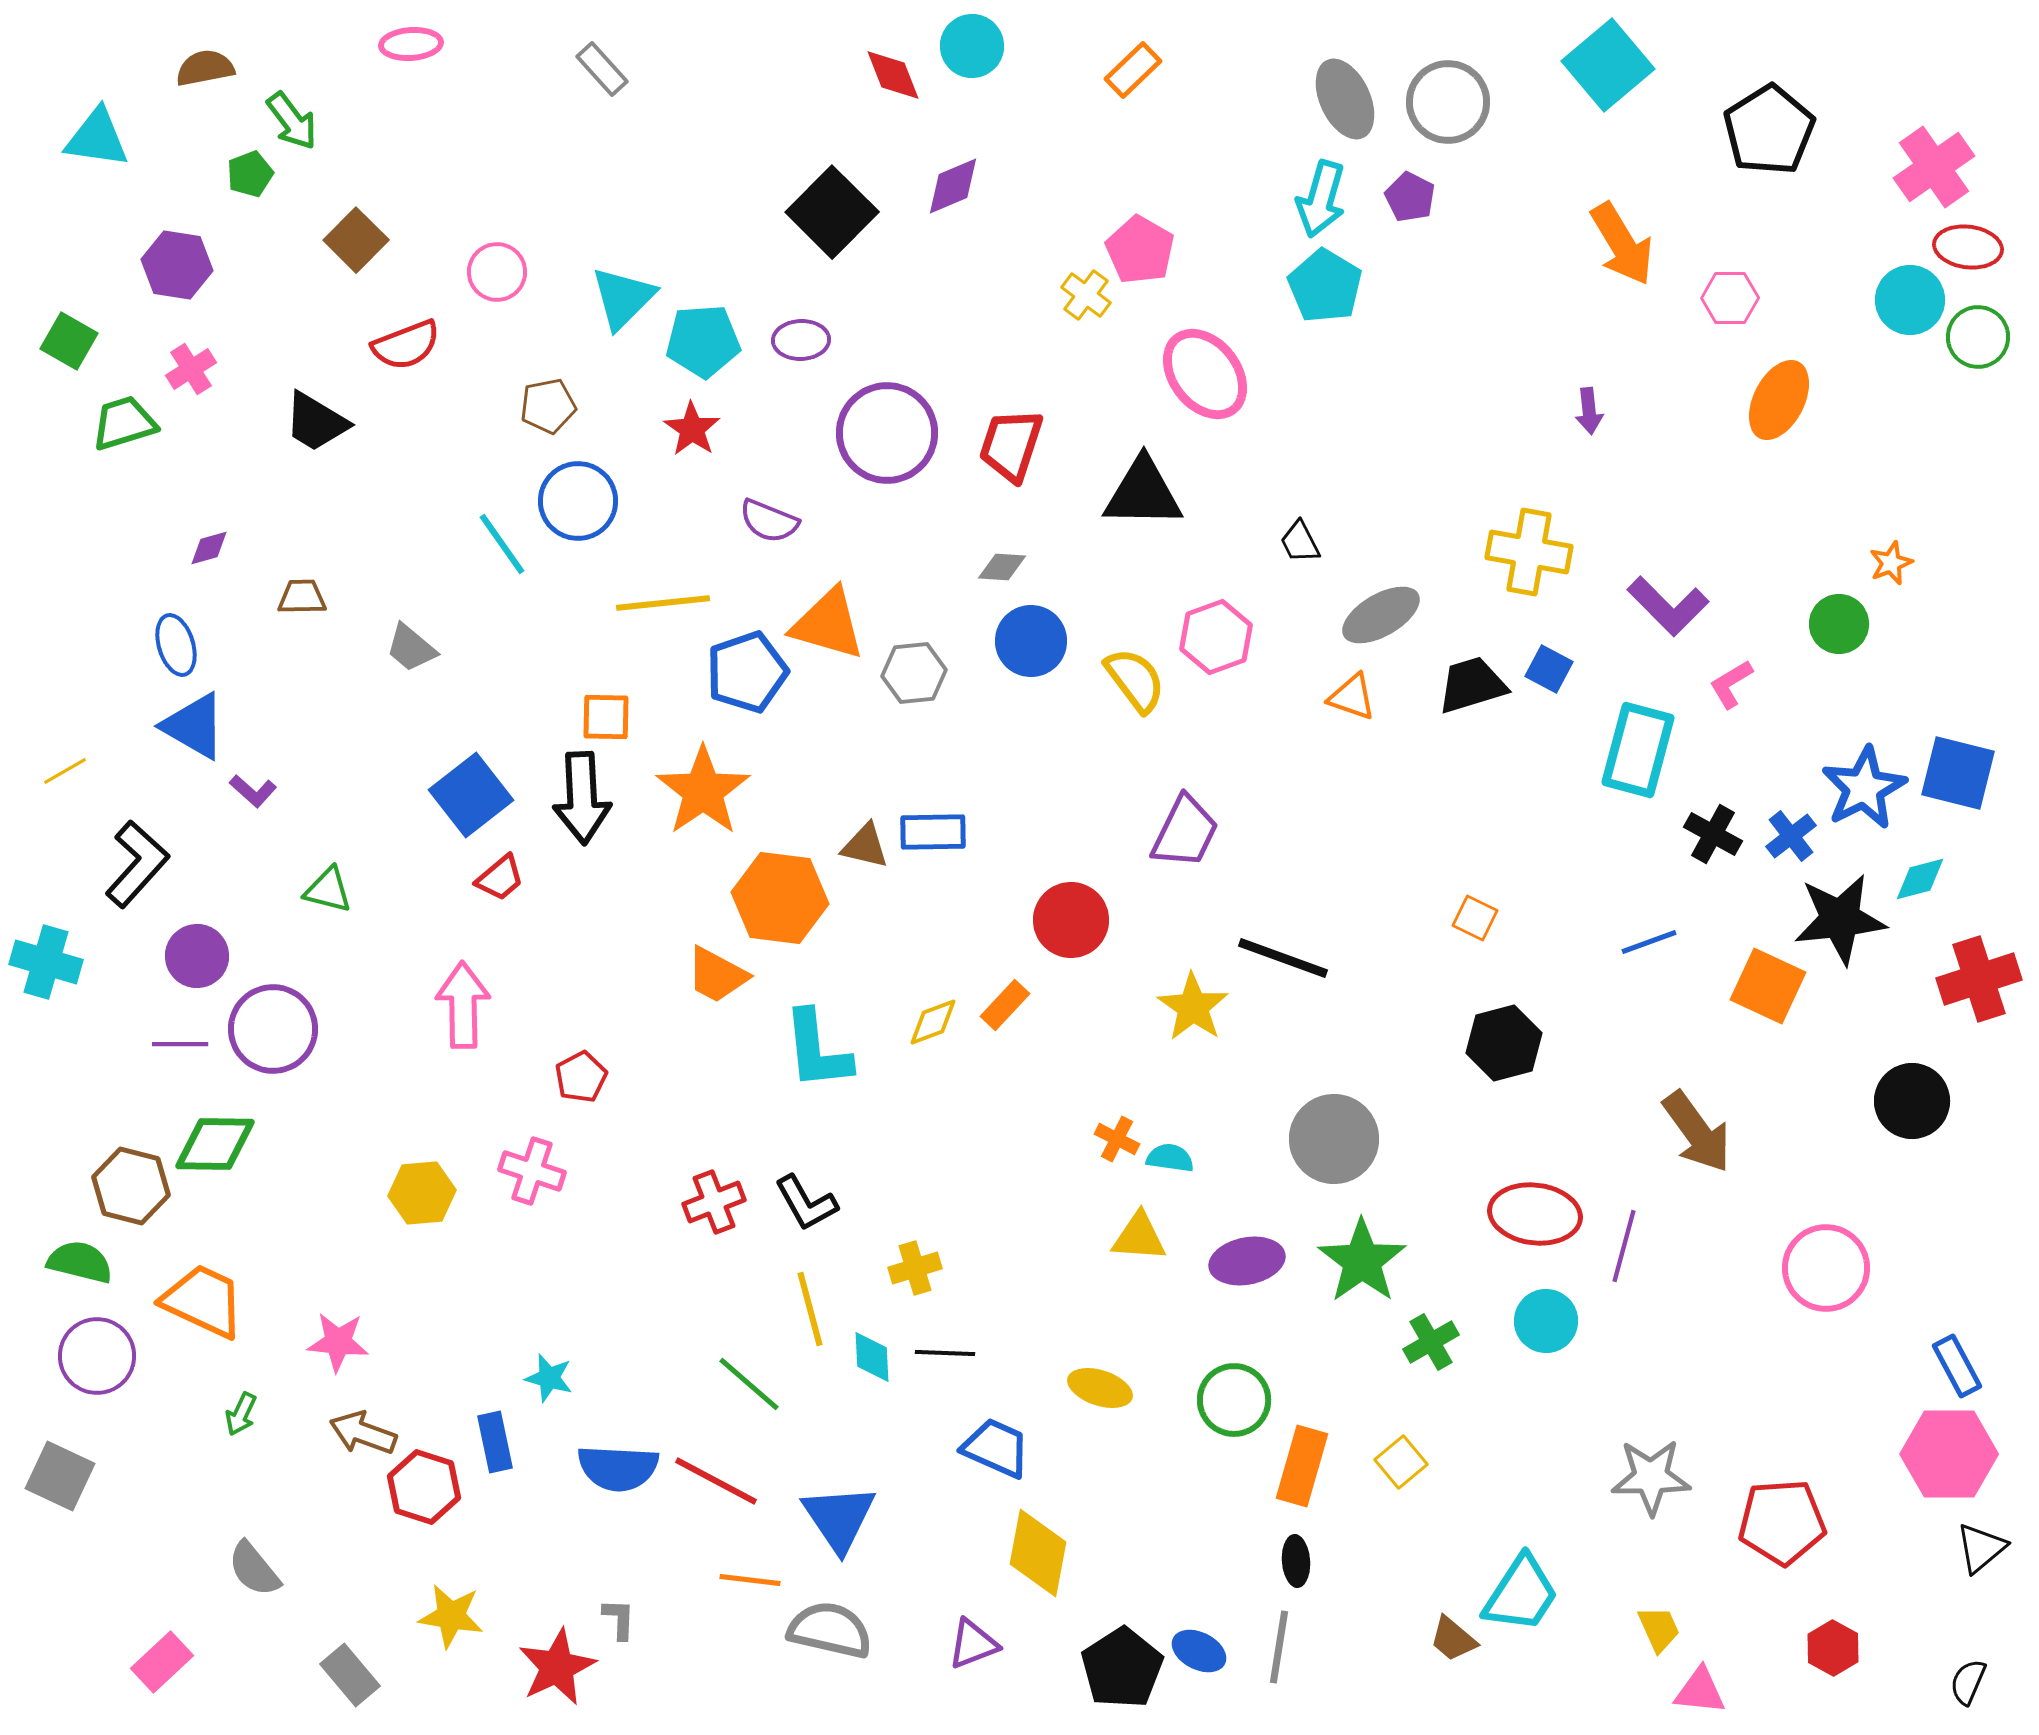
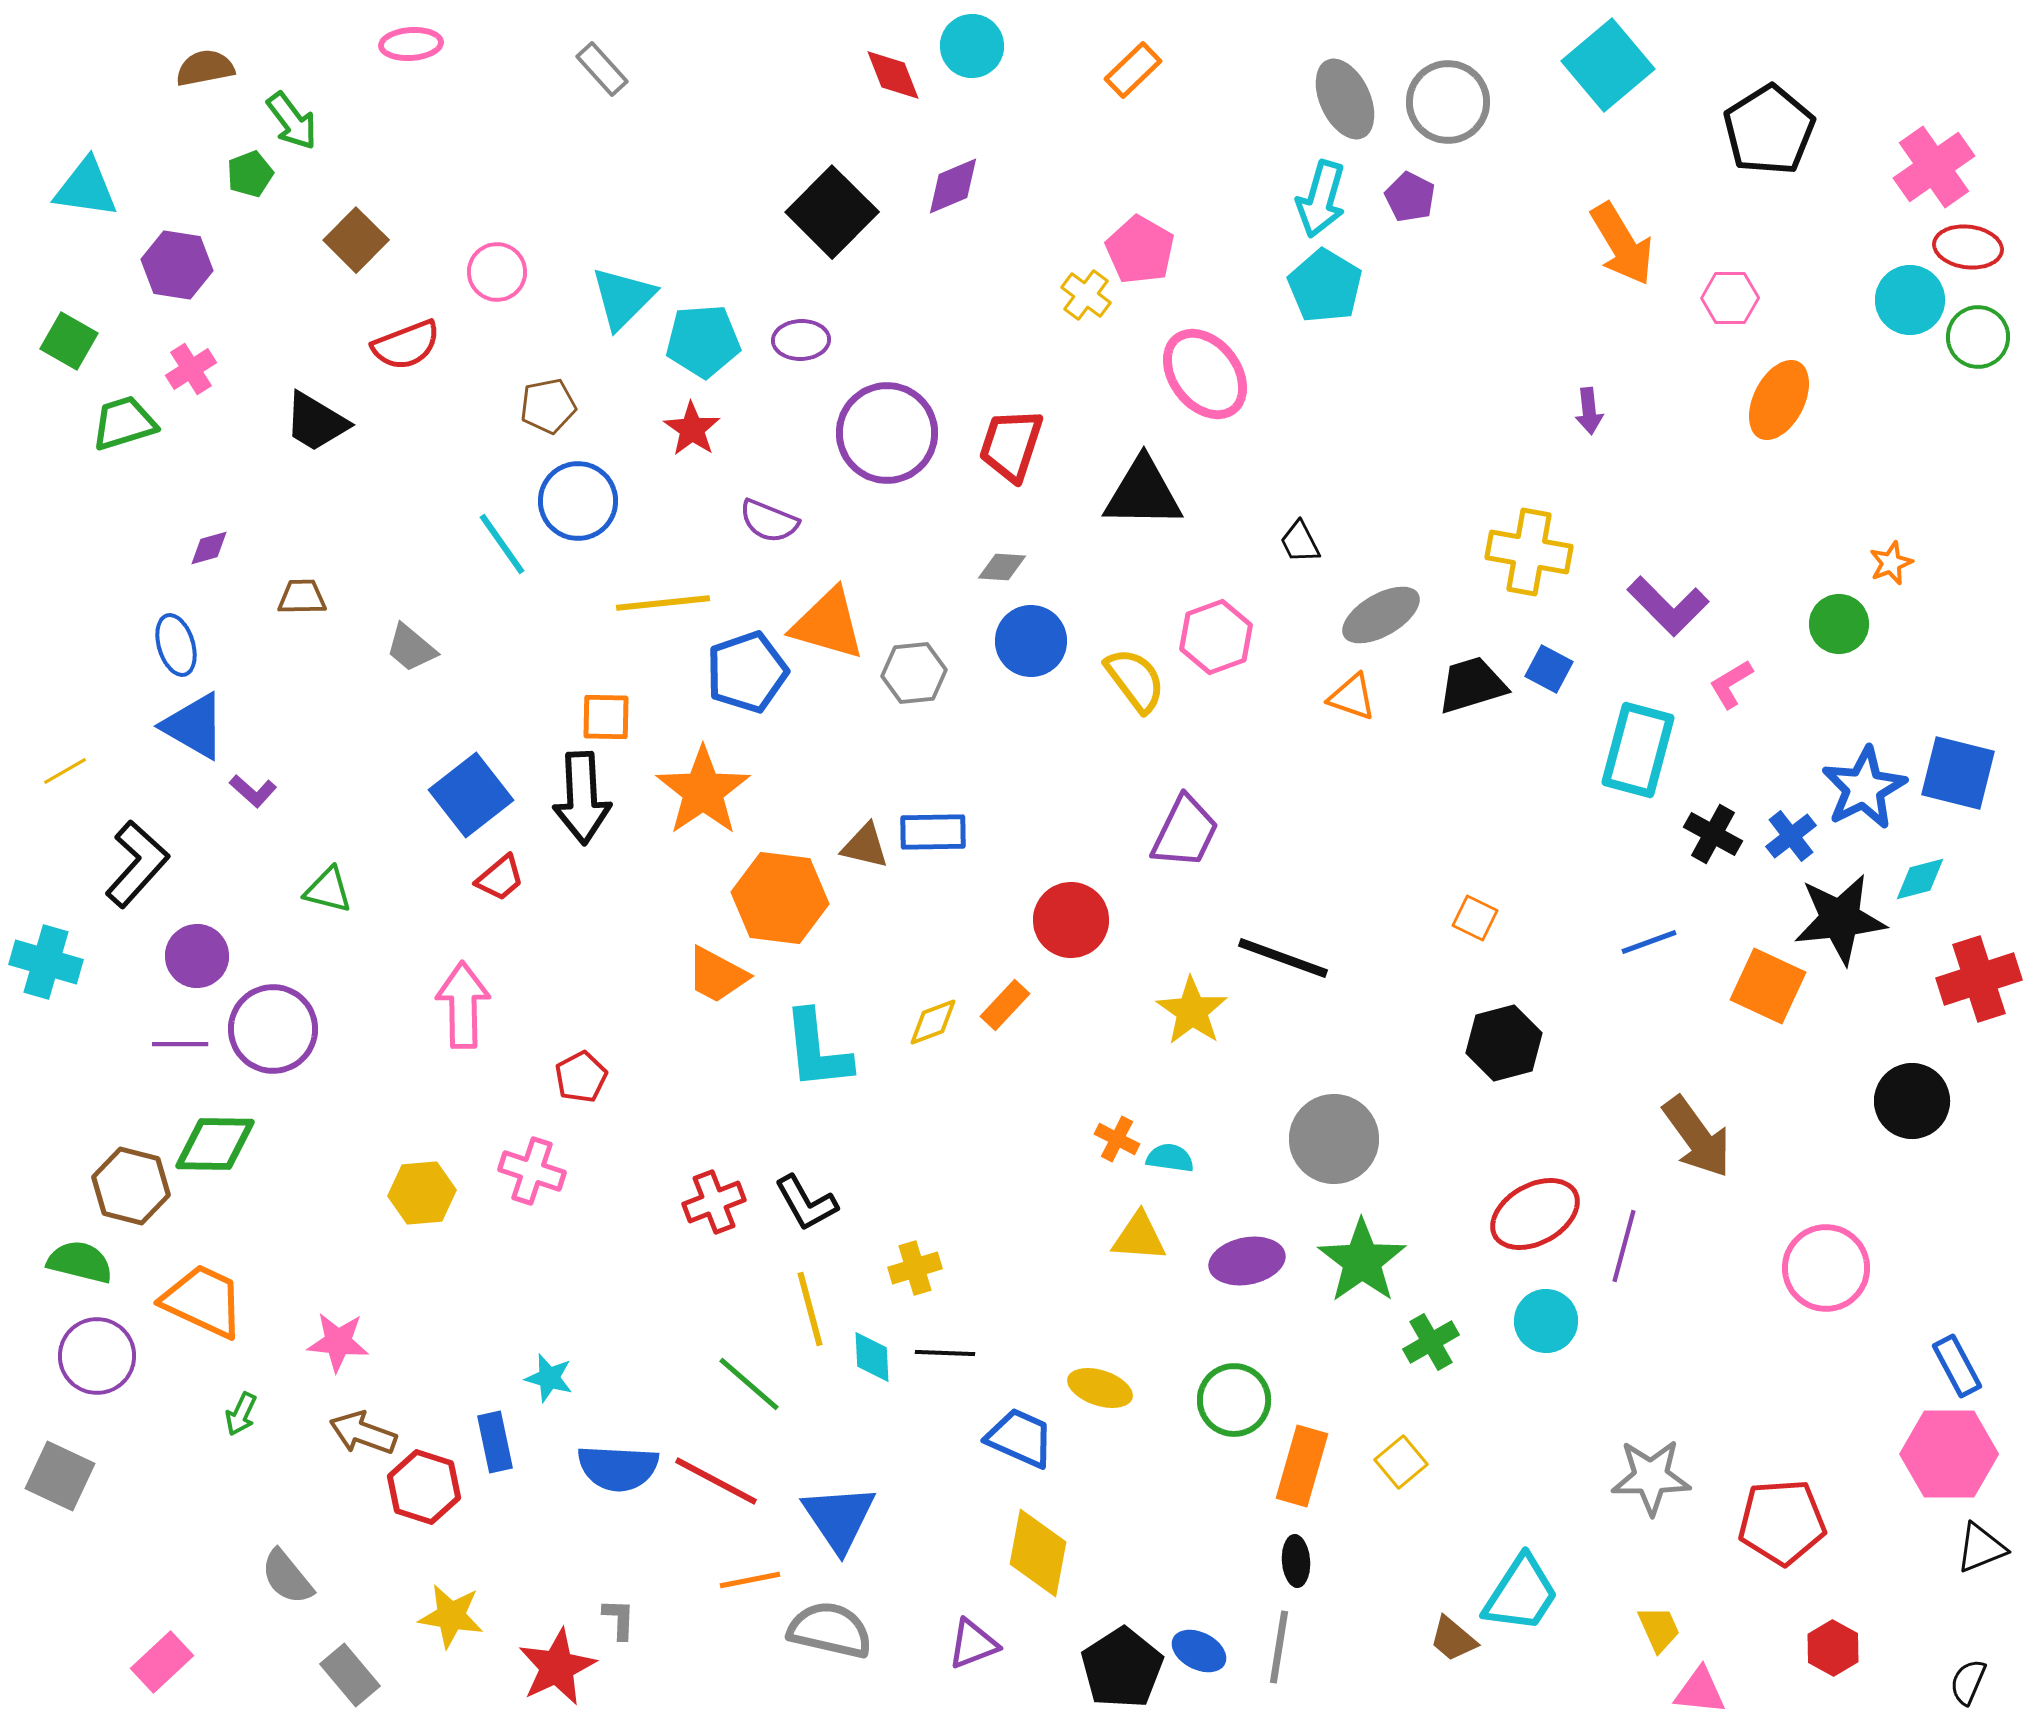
cyan triangle at (97, 138): moved 11 px left, 50 px down
yellow star at (1193, 1007): moved 1 px left, 4 px down
brown arrow at (1697, 1132): moved 5 px down
red ellipse at (1535, 1214): rotated 36 degrees counterclockwise
blue trapezoid at (996, 1448): moved 24 px right, 10 px up
black triangle at (1981, 1548): rotated 18 degrees clockwise
gray semicircle at (254, 1569): moved 33 px right, 8 px down
orange line at (750, 1580): rotated 18 degrees counterclockwise
